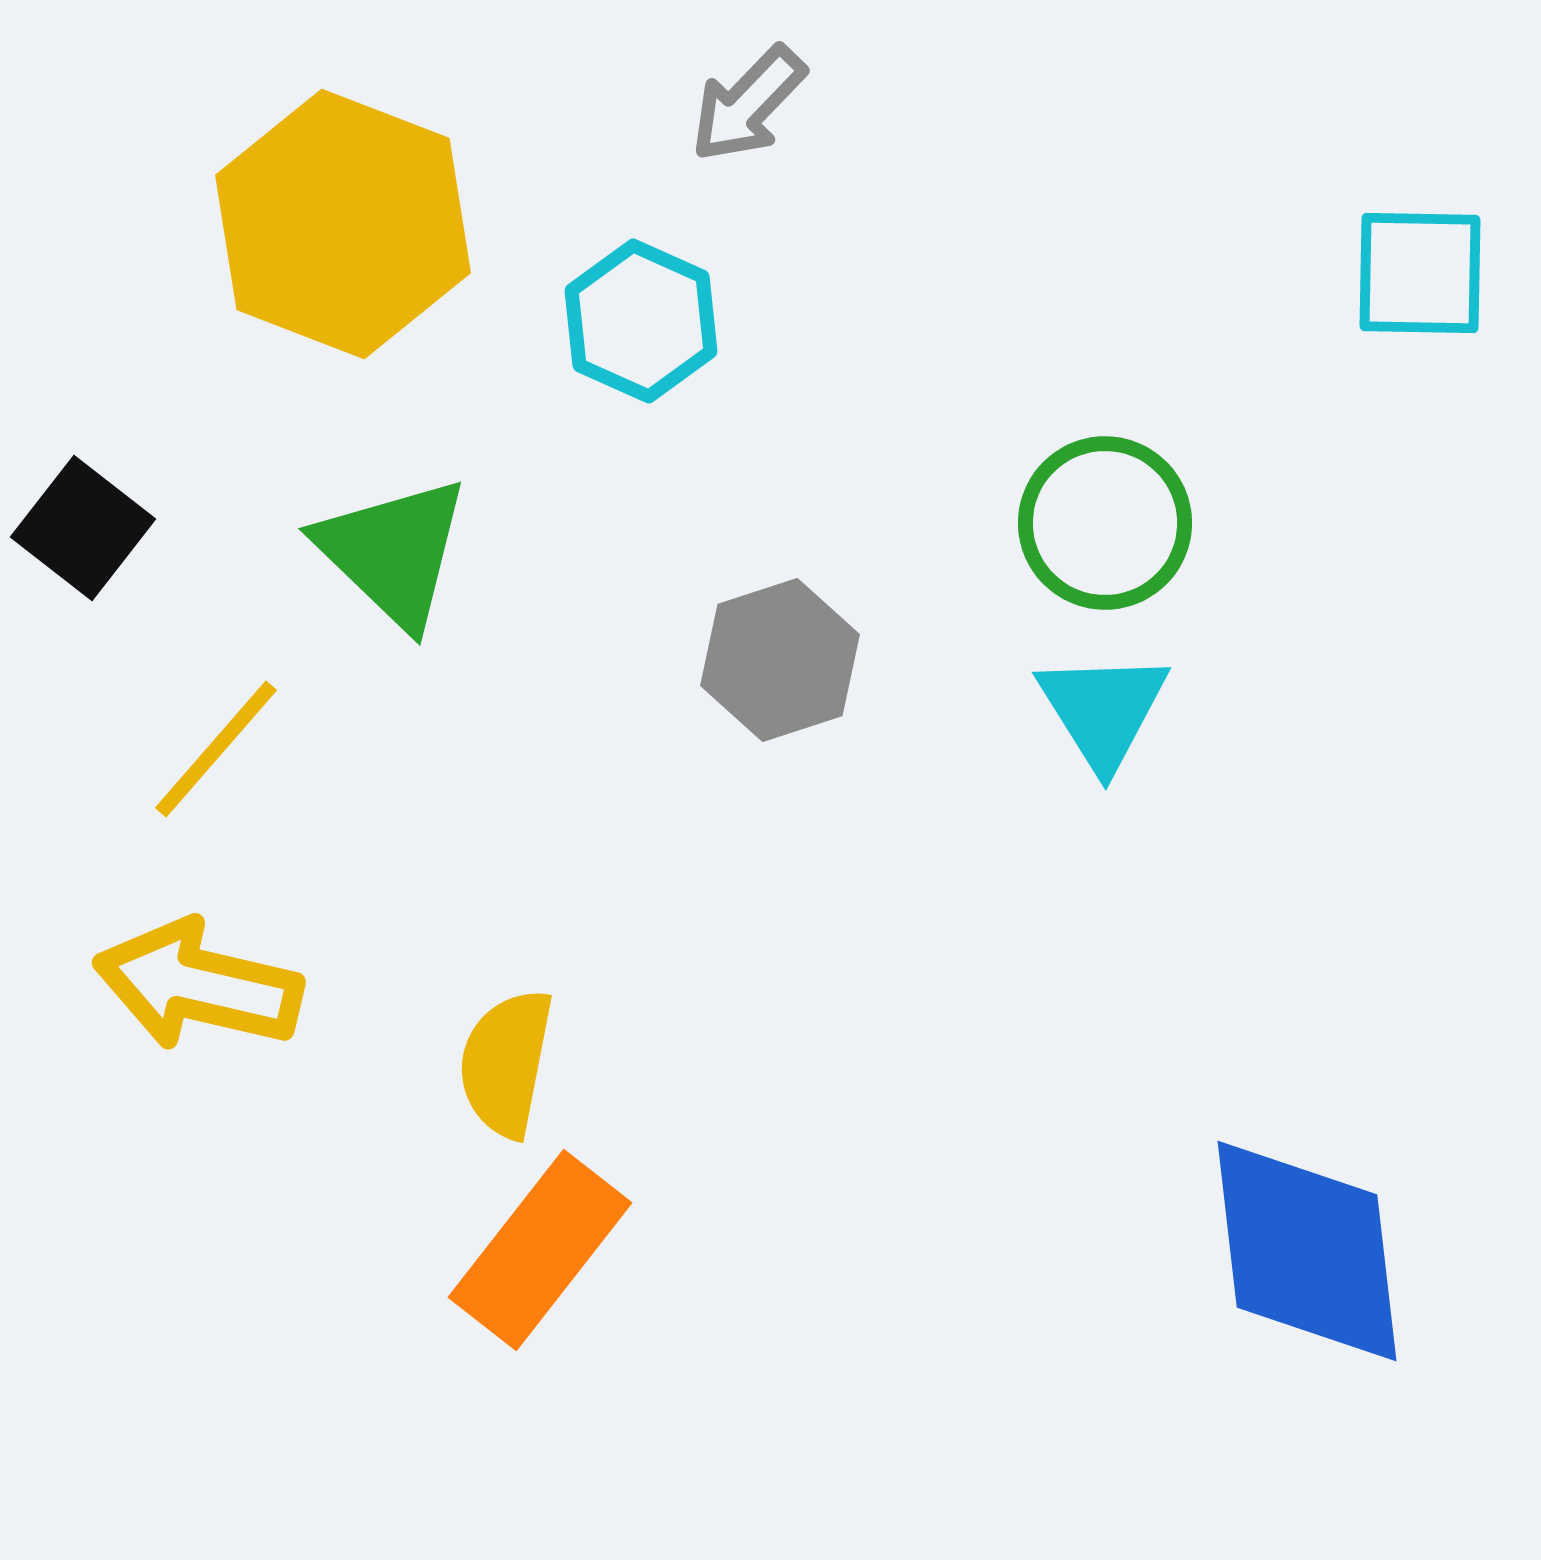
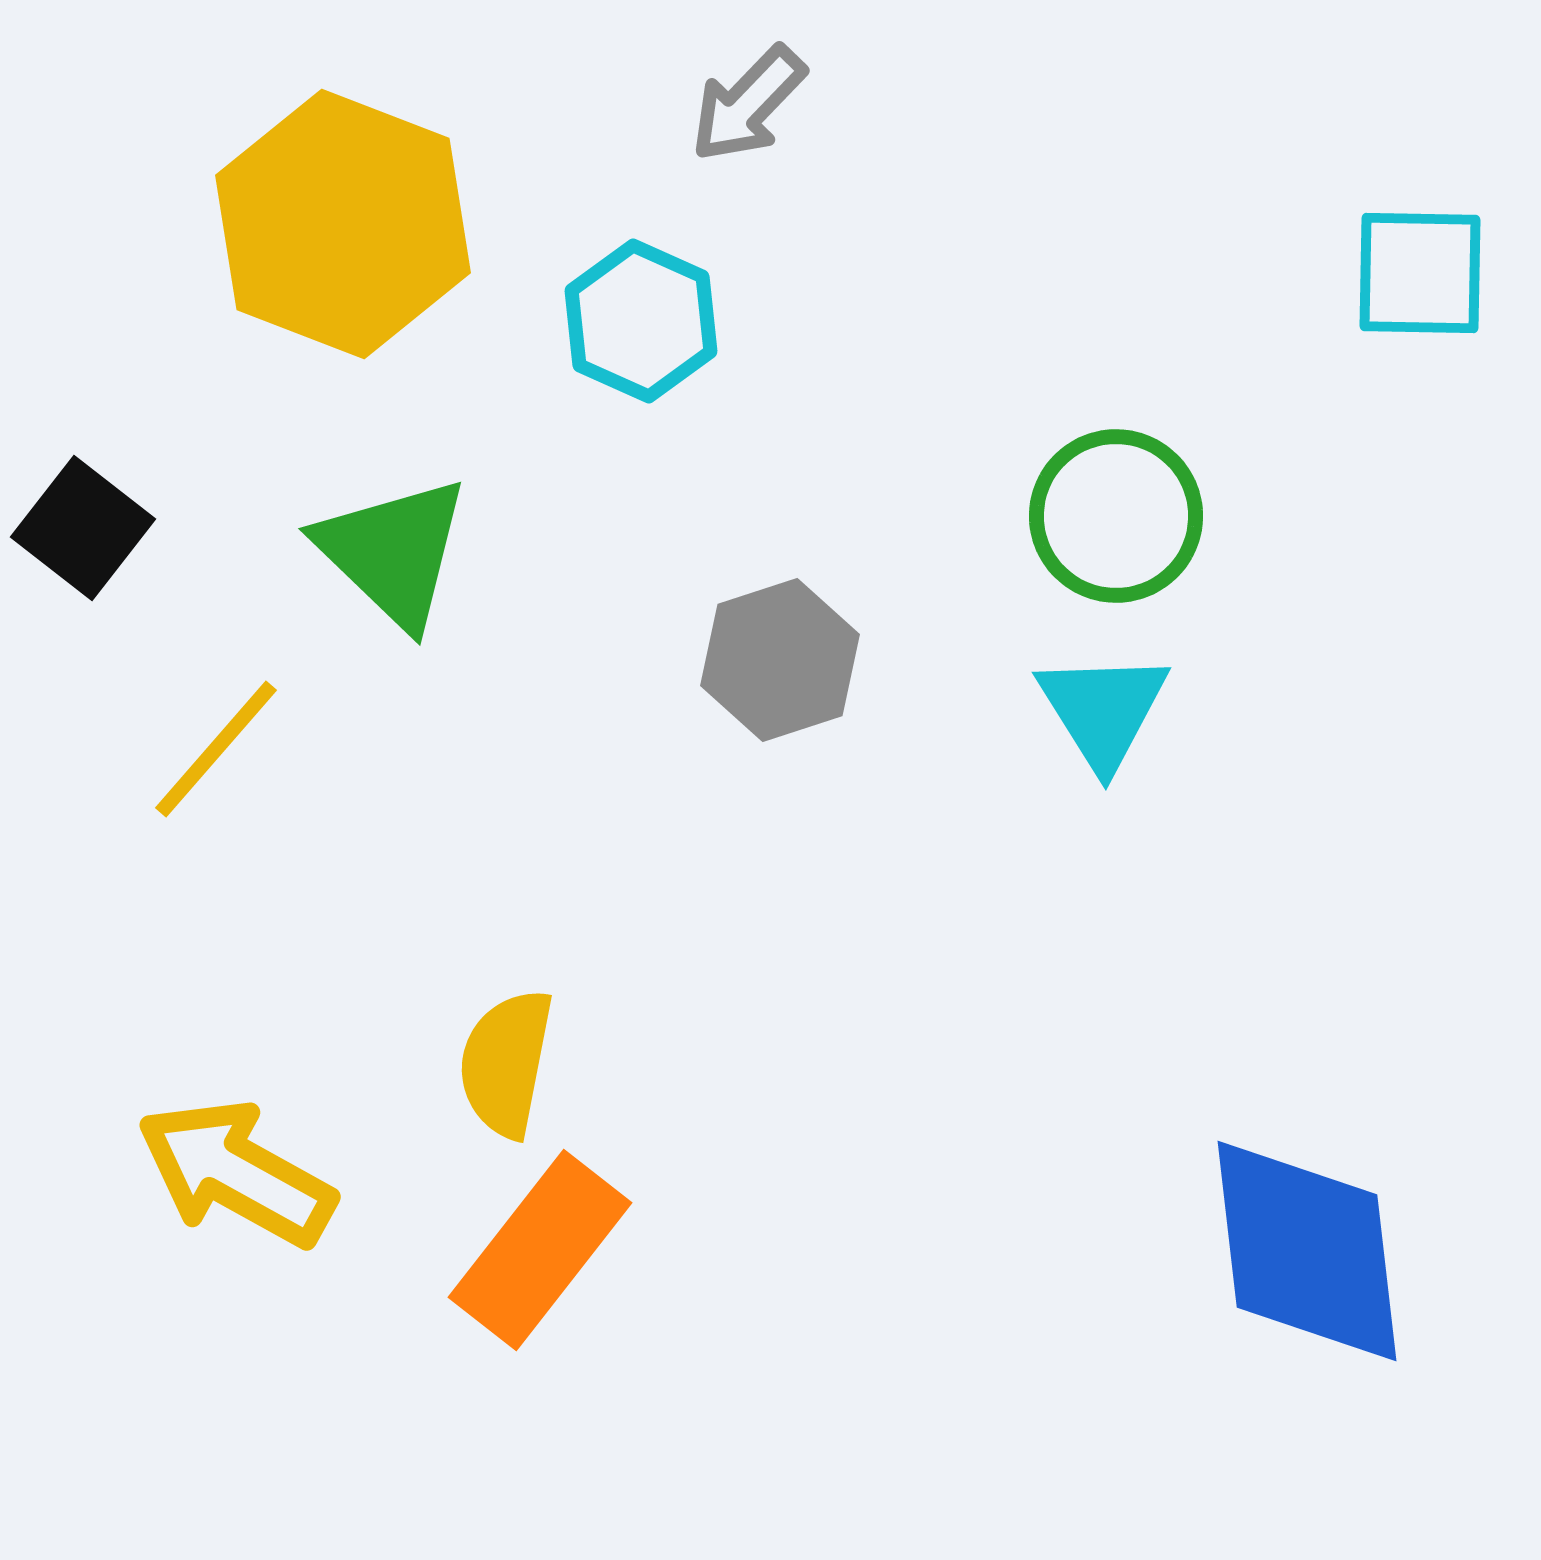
green circle: moved 11 px right, 7 px up
yellow arrow: moved 38 px right, 188 px down; rotated 16 degrees clockwise
